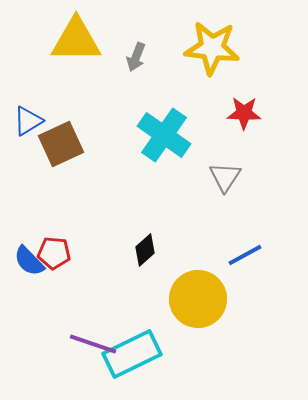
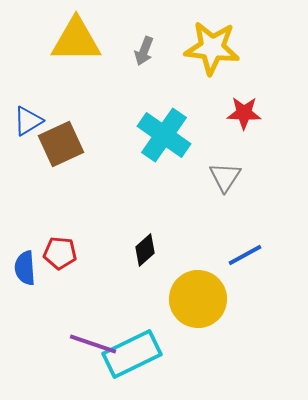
gray arrow: moved 8 px right, 6 px up
red pentagon: moved 6 px right
blue semicircle: moved 4 px left, 7 px down; rotated 40 degrees clockwise
